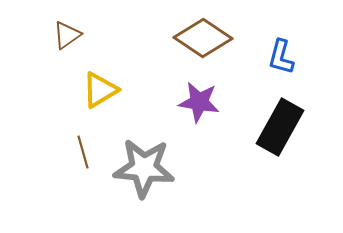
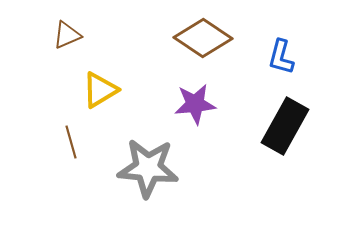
brown triangle: rotated 12 degrees clockwise
purple star: moved 4 px left, 2 px down; rotated 15 degrees counterclockwise
black rectangle: moved 5 px right, 1 px up
brown line: moved 12 px left, 10 px up
gray star: moved 4 px right
